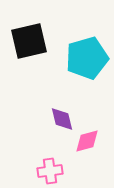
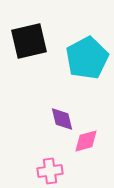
cyan pentagon: rotated 12 degrees counterclockwise
pink diamond: moved 1 px left
